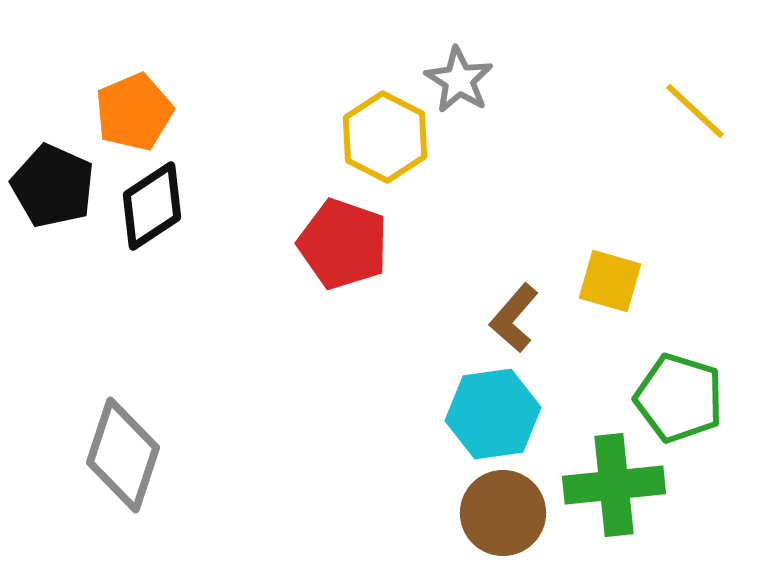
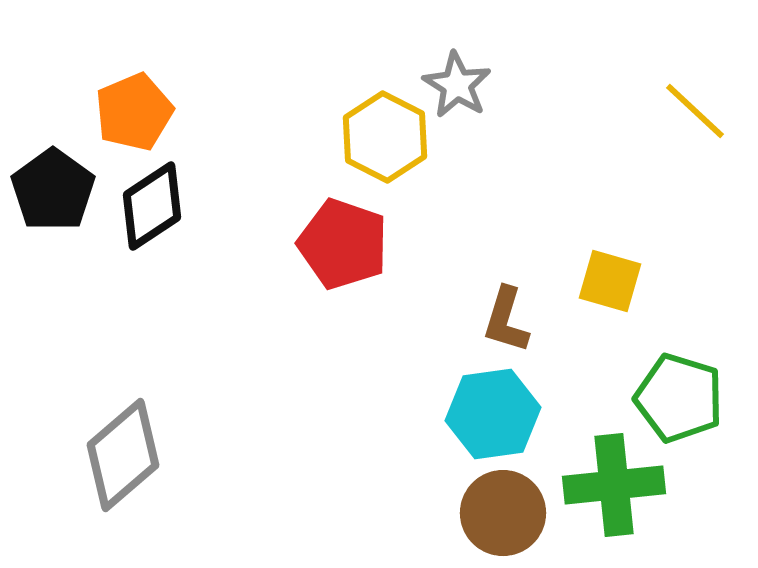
gray star: moved 2 px left, 5 px down
black pentagon: moved 4 px down; rotated 12 degrees clockwise
brown L-shape: moved 8 px left, 2 px down; rotated 24 degrees counterclockwise
gray diamond: rotated 31 degrees clockwise
